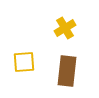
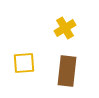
yellow square: moved 1 px down
